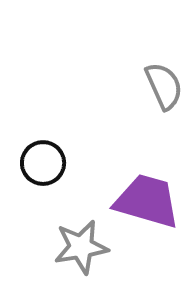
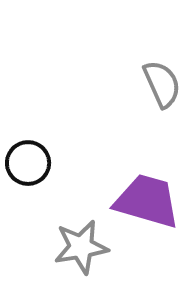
gray semicircle: moved 2 px left, 2 px up
black circle: moved 15 px left
